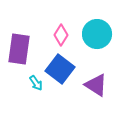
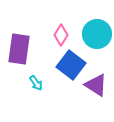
blue square: moved 11 px right, 4 px up
